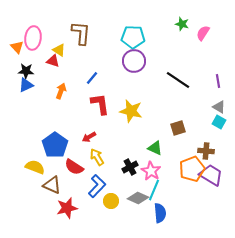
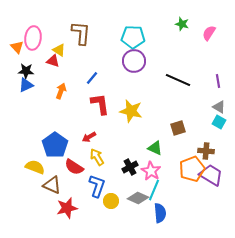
pink semicircle: moved 6 px right
black line: rotated 10 degrees counterclockwise
blue L-shape: rotated 25 degrees counterclockwise
